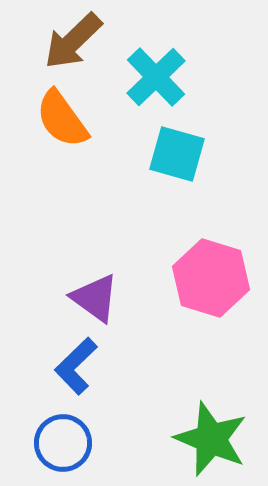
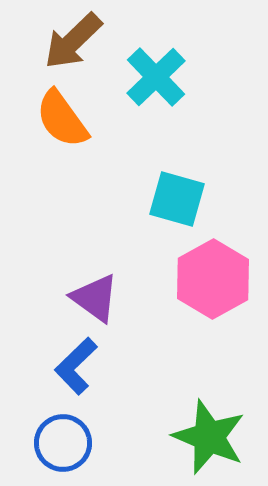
cyan square: moved 45 px down
pink hexagon: moved 2 px right, 1 px down; rotated 14 degrees clockwise
green star: moved 2 px left, 2 px up
